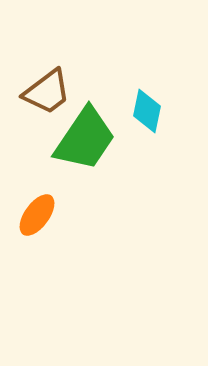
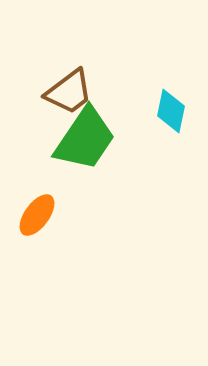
brown trapezoid: moved 22 px right
cyan diamond: moved 24 px right
